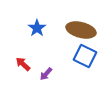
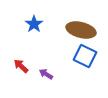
blue star: moved 3 px left, 4 px up
red arrow: moved 2 px left, 2 px down
purple arrow: rotated 80 degrees clockwise
